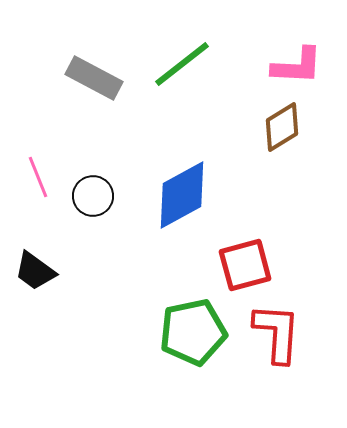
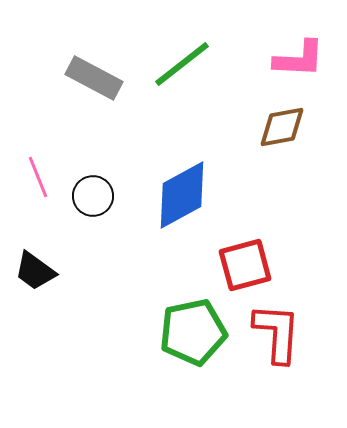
pink L-shape: moved 2 px right, 7 px up
brown diamond: rotated 21 degrees clockwise
